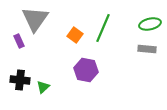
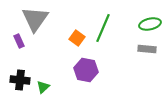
orange square: moved 2 px right, 3 px down
